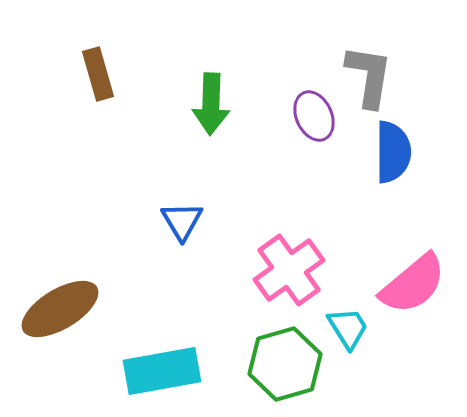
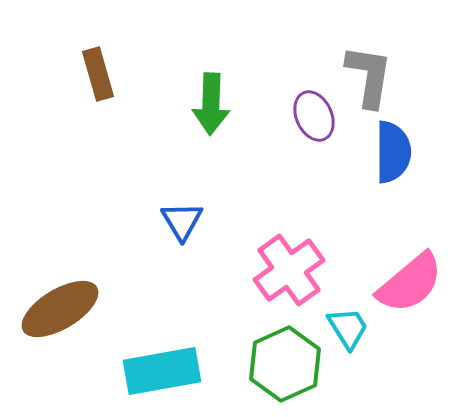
pink semicircle: moved 3 px left, 1 px up
green hexagon: rotated 8 degrees counterclockwise
